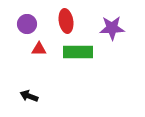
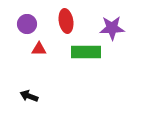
green rectangle: moved 8 px right
